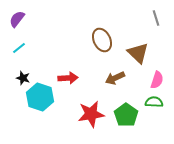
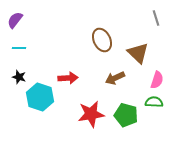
purple semicircle: moved 2 px left, 1 px down
cyan line: rotated 40 degrees clockwise
black star: moved 4 px left, 1 px up
green pentagon: rotated 20 degrees counterclockwise
